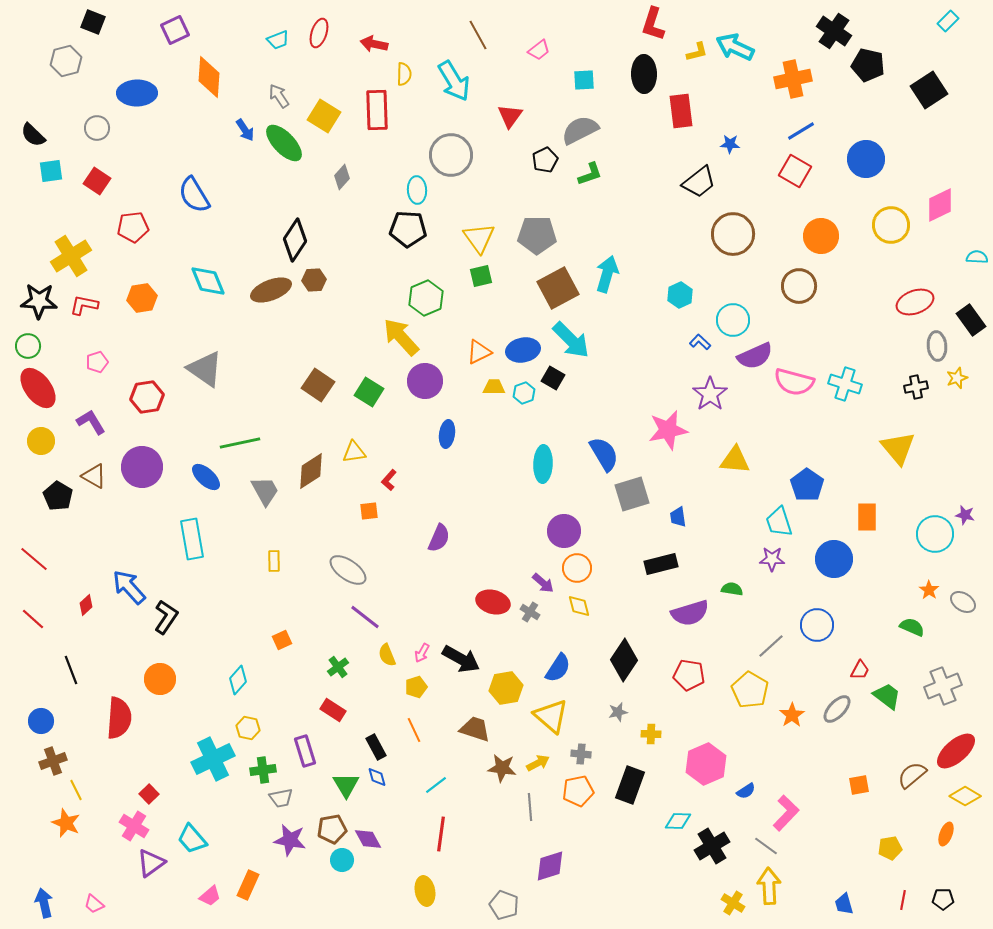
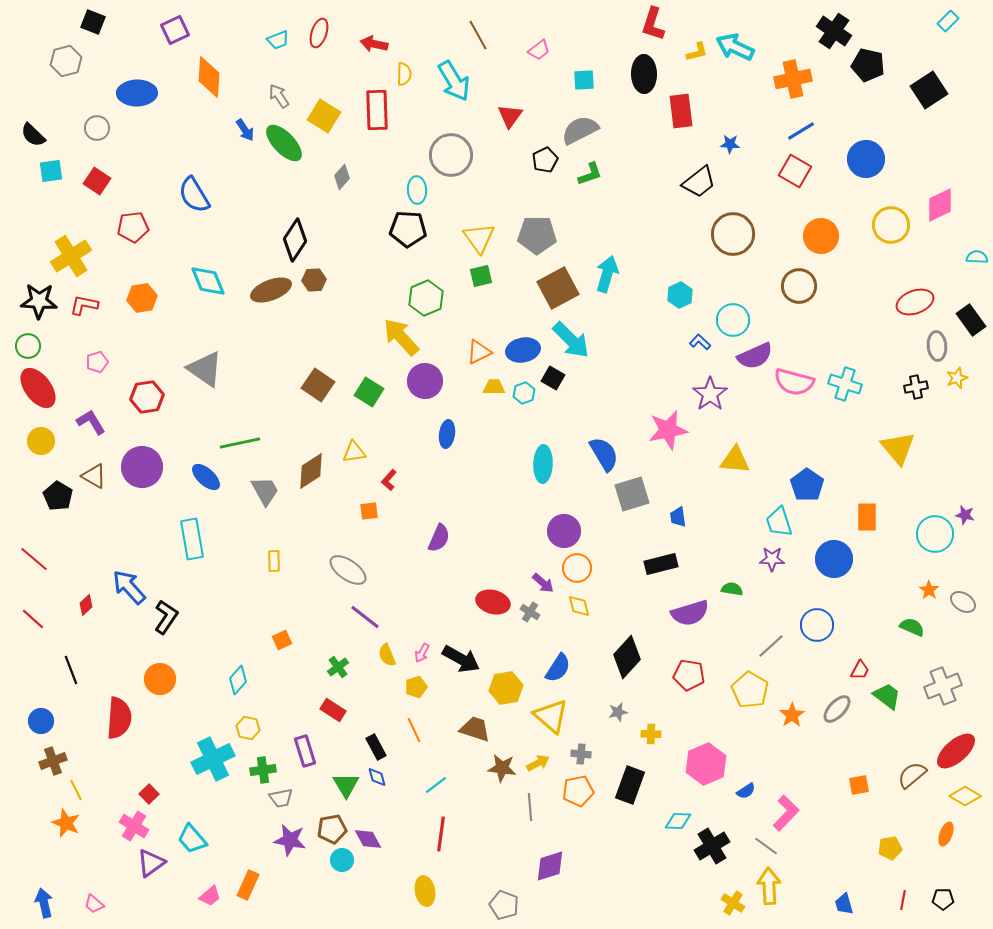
black diamond at (624, 660): moved 3 px right, 3 px up; rotated 9 degrees clockwise
